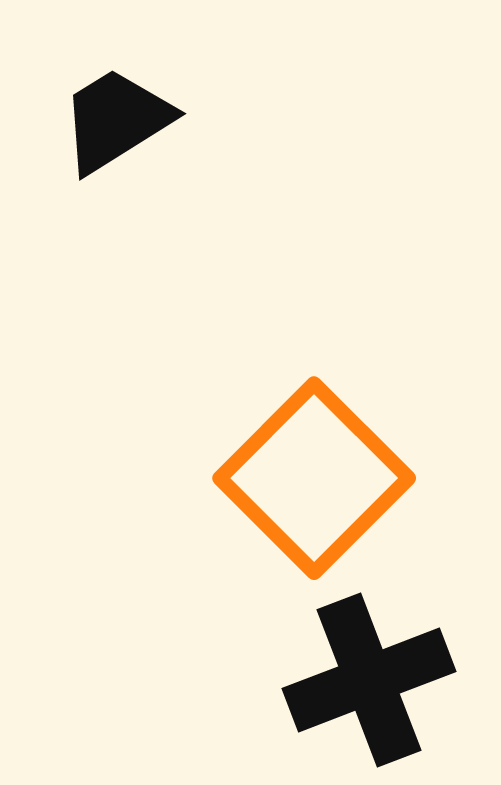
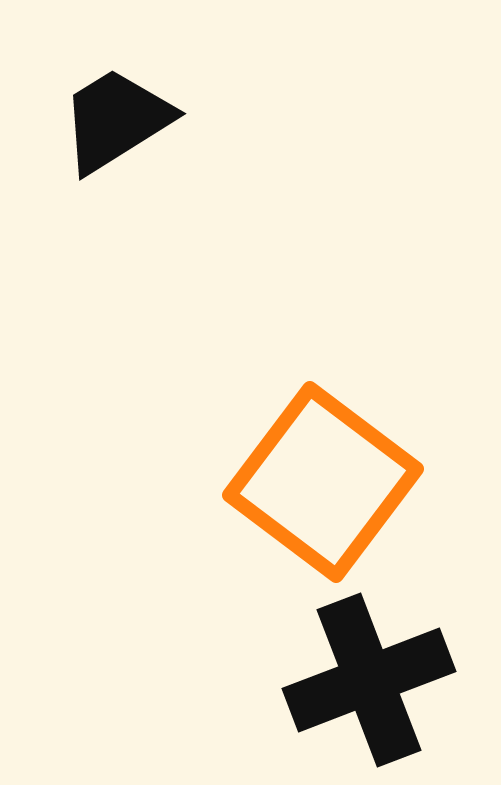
orange square: moved 9 px right, 4 px down; rotated 8 degrees counterclockwise
